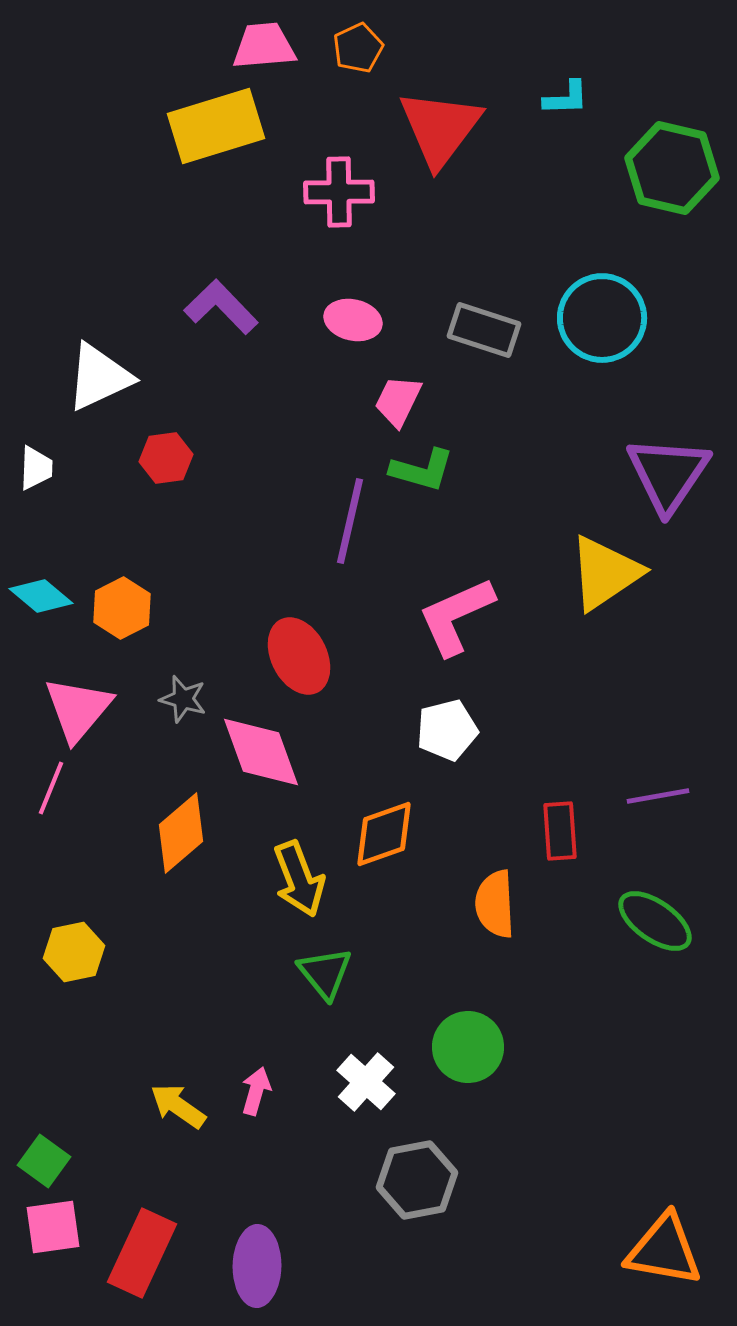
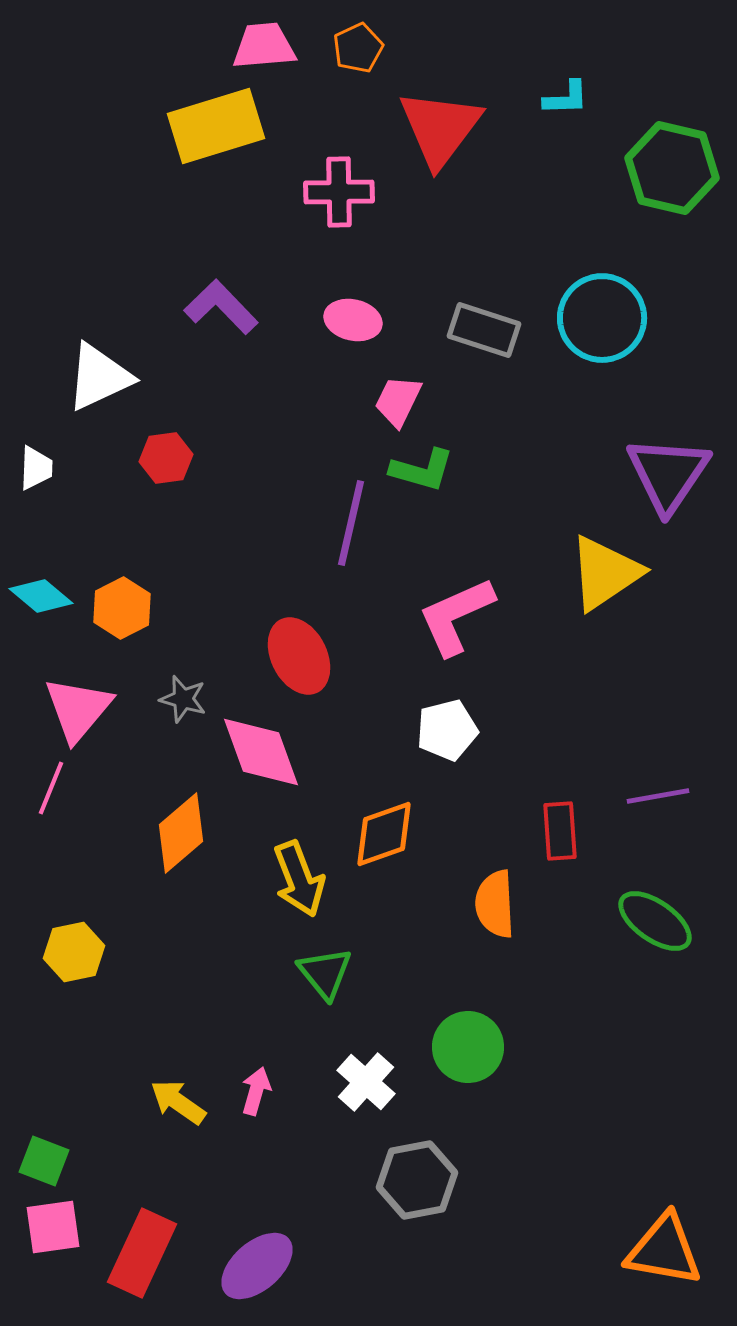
purple line at (350, 521): moved 1 px right, 2 px down
yellow arrow at (178, 1106): moved 4 px up
green square at (44, 1161): rotated 15 degrees counterclockwise
purple ellipse at (257, 1266): rotated 48 degrees clockwise
